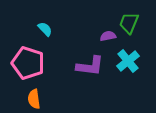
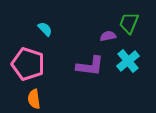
pink pentagon: moved 1 px down
